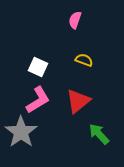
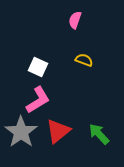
red triangle: moved 20 px left, 30 px down
